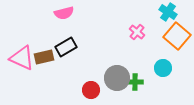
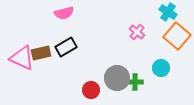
brown rectangle: moved 3 px left, 4 px up
cyan circle: moved 2 px left
